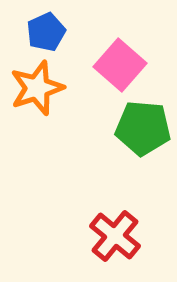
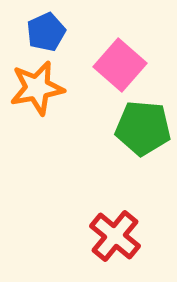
orange star: rotated 8 degrees clockwise
